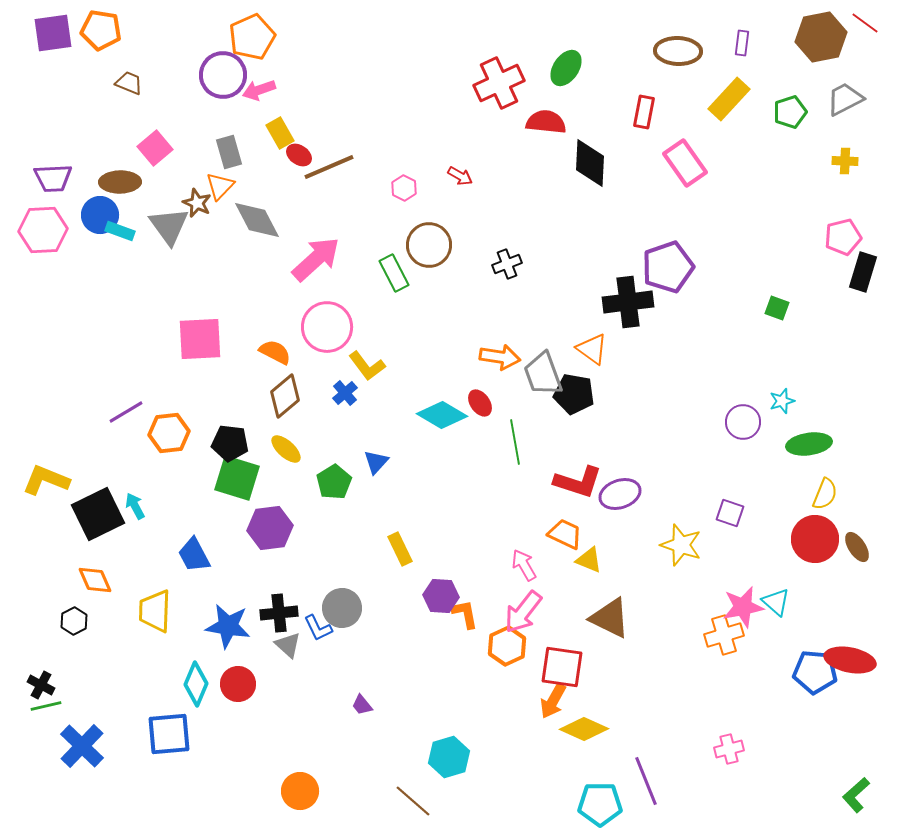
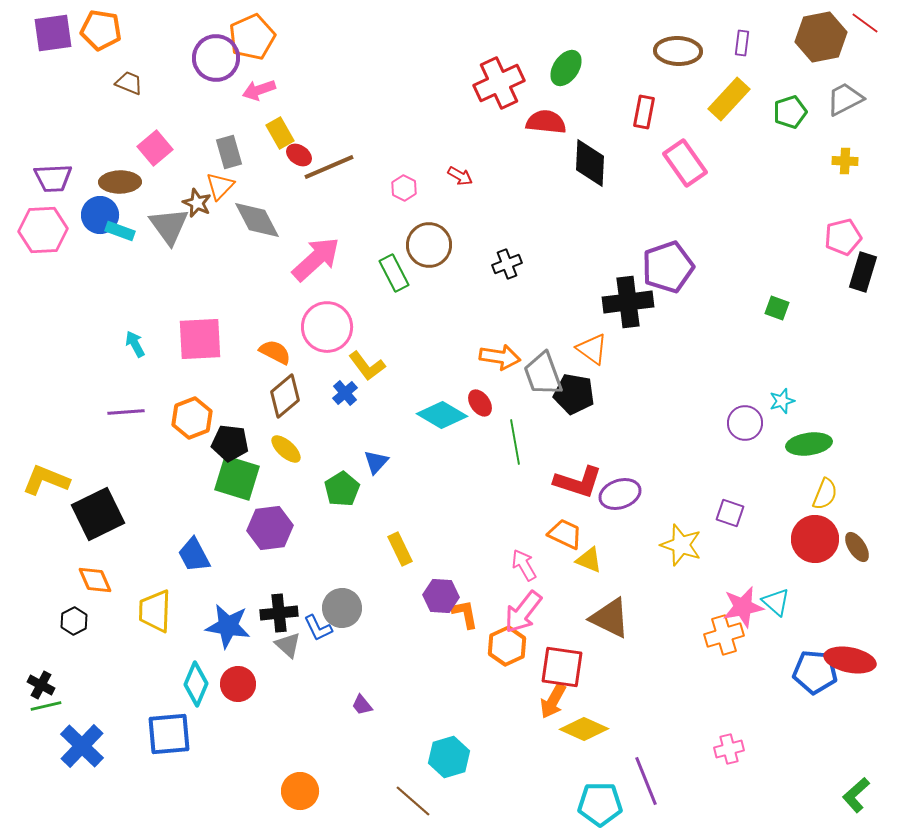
purple circle at (223, 75): moved 7 px left, 17 px up
purple line at (126, 412): rotated 27 degrees clockwise
purple circle at (743, 422): moved 2 px right, 1 px down
orange hexagon at (169, 433): moved 23 px right, 15 px up; rotated 15 degrees counterclockwise
green pentagon at (334, 482): moved 8 px right, 7 px down
cyan arrow at (135, 506): moved 162 px up
